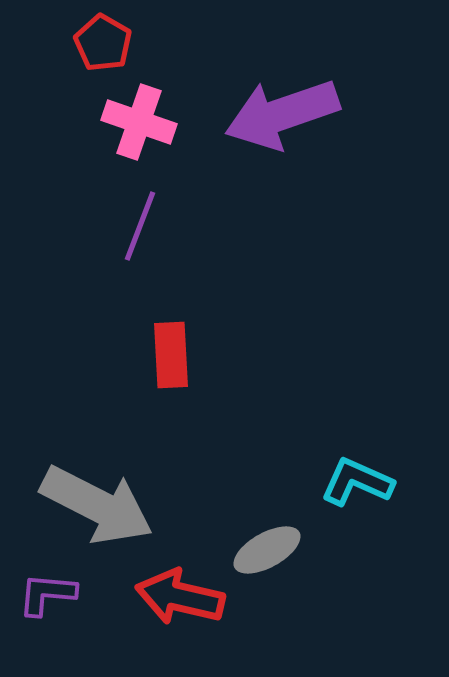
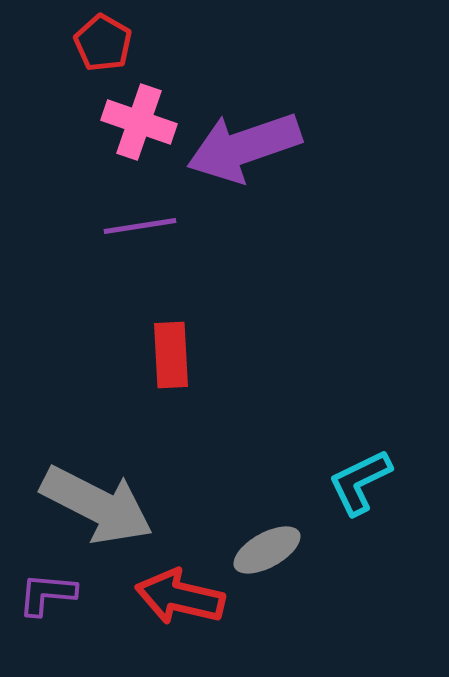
purple arrow: moved 38 px left, 33 px down
purple line: rotated 60 degrees clockwise
cyan L-shape: moved 3 px right; rotated 50 degrees counterclockwise
